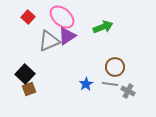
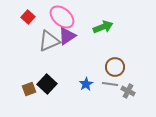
black square: moved 22 px right, 10 px down
